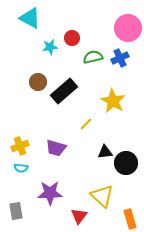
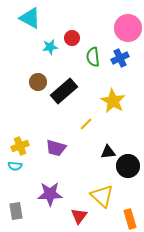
green semicircle: rotated 84 degrees counterclockwise
black triangle: moved 3 px right
black circle: moved 2 px right, 3 px down
cyan semicircle: moved 6 px left, 2 px up
purple star: moved 1 px down
